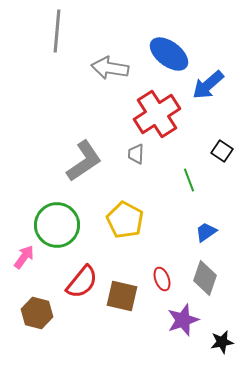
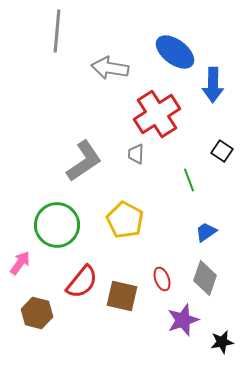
blue ellipse: moved 6 px right, 2 px up
blue arrow: moved 5 px right; rotated 48 degrees counterclockwise
pink arrow: moved 4 px left, 6 px down
